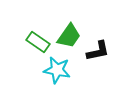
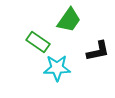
green trapezoid: moved 16 px up
cyan star: moved 2 px up; rotated 12 degrees counterclockwise
